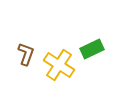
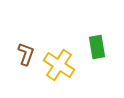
green rectangle: moved 5 px right, 2 px up; rotated 75 degrees counterclockwise
